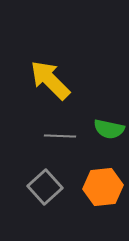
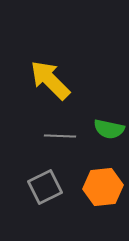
gray square: rotated 16 degrees clockwise
